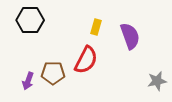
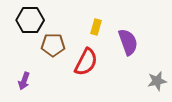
purple semicircle: moved 2 px left, 6 px down
red semicircle: moved 2 px down
brown pentagon: moved 28 px up
purple arrow: moved 4 px left
